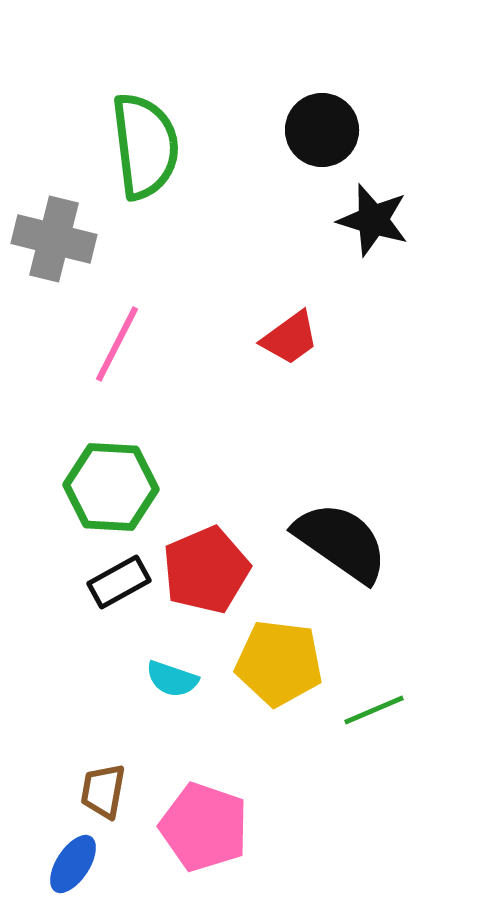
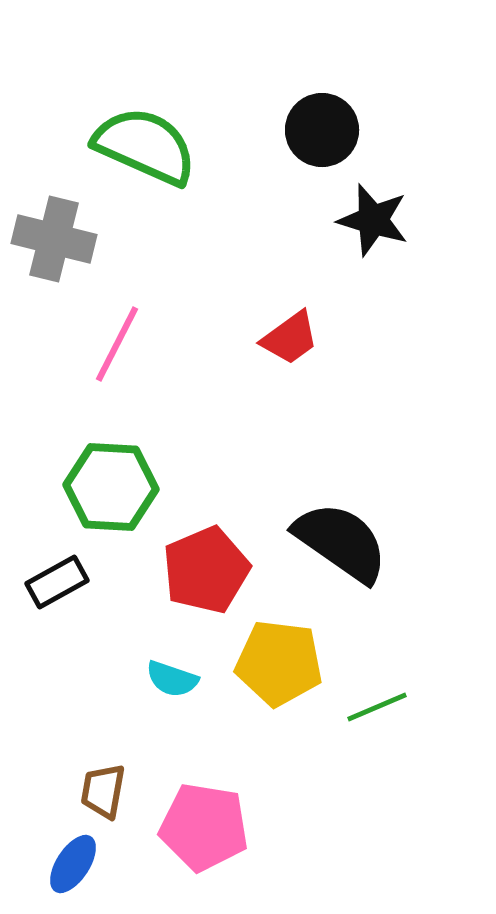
green semicircle: rotated 59 degrees counterclockwise
black rectangle: moved 62 px left
green line: moved 3 px right, 3 px up
pink pentagon: rotated 10 degrees counterclockwise
